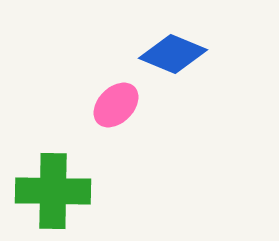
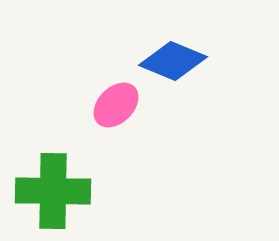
blue diamond: moved 7 px down
